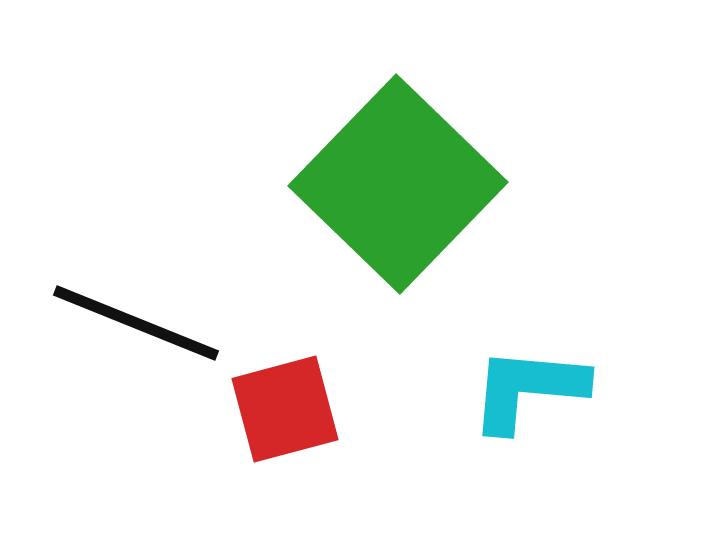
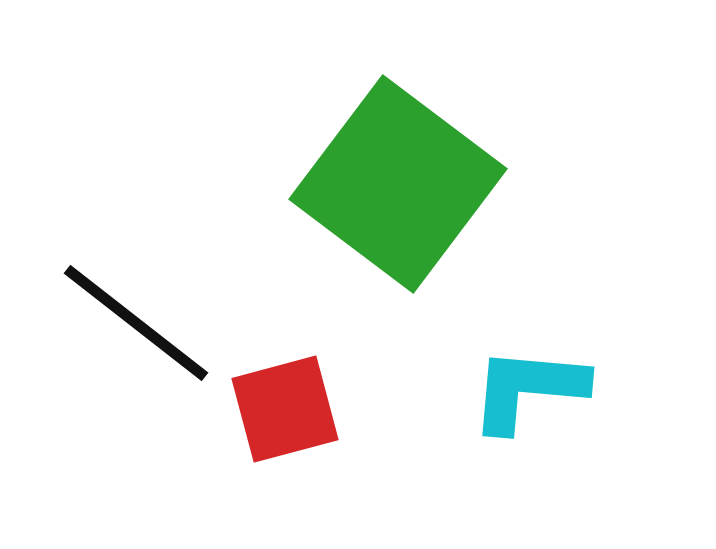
green square: rotated 7 degrees counterclockwise
black line: rotated 16 degrees clockwise
